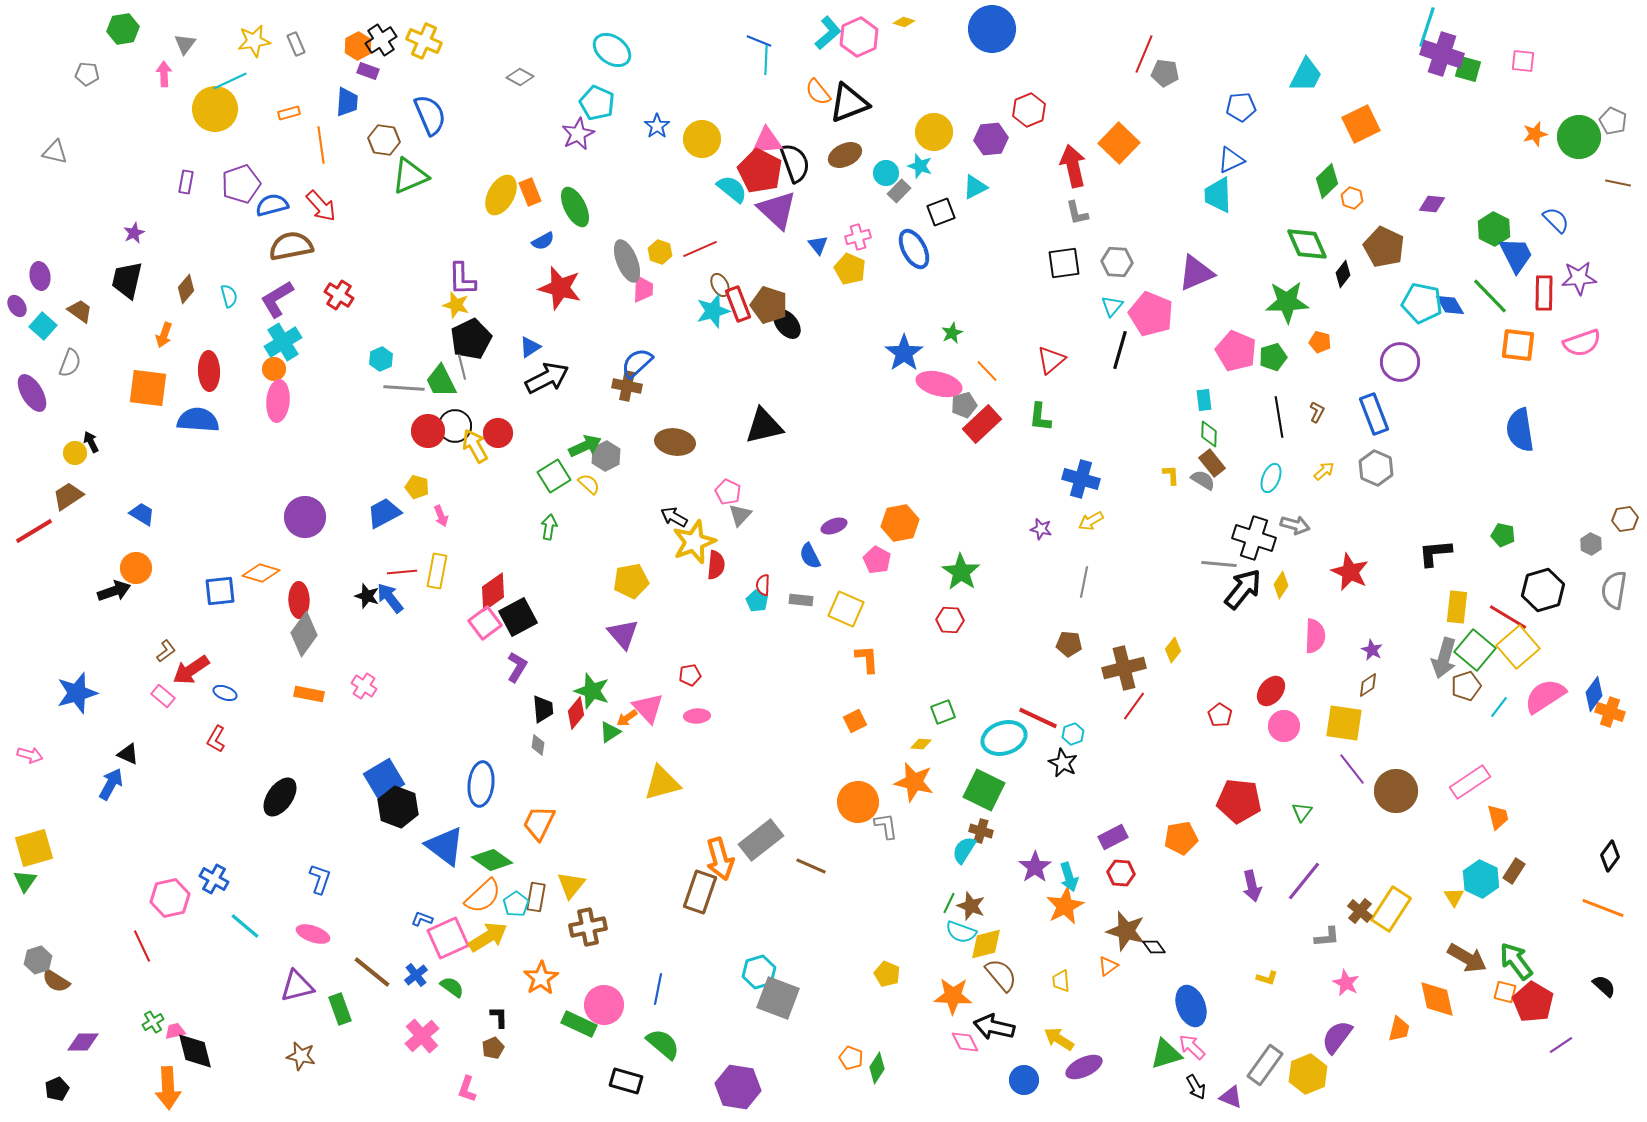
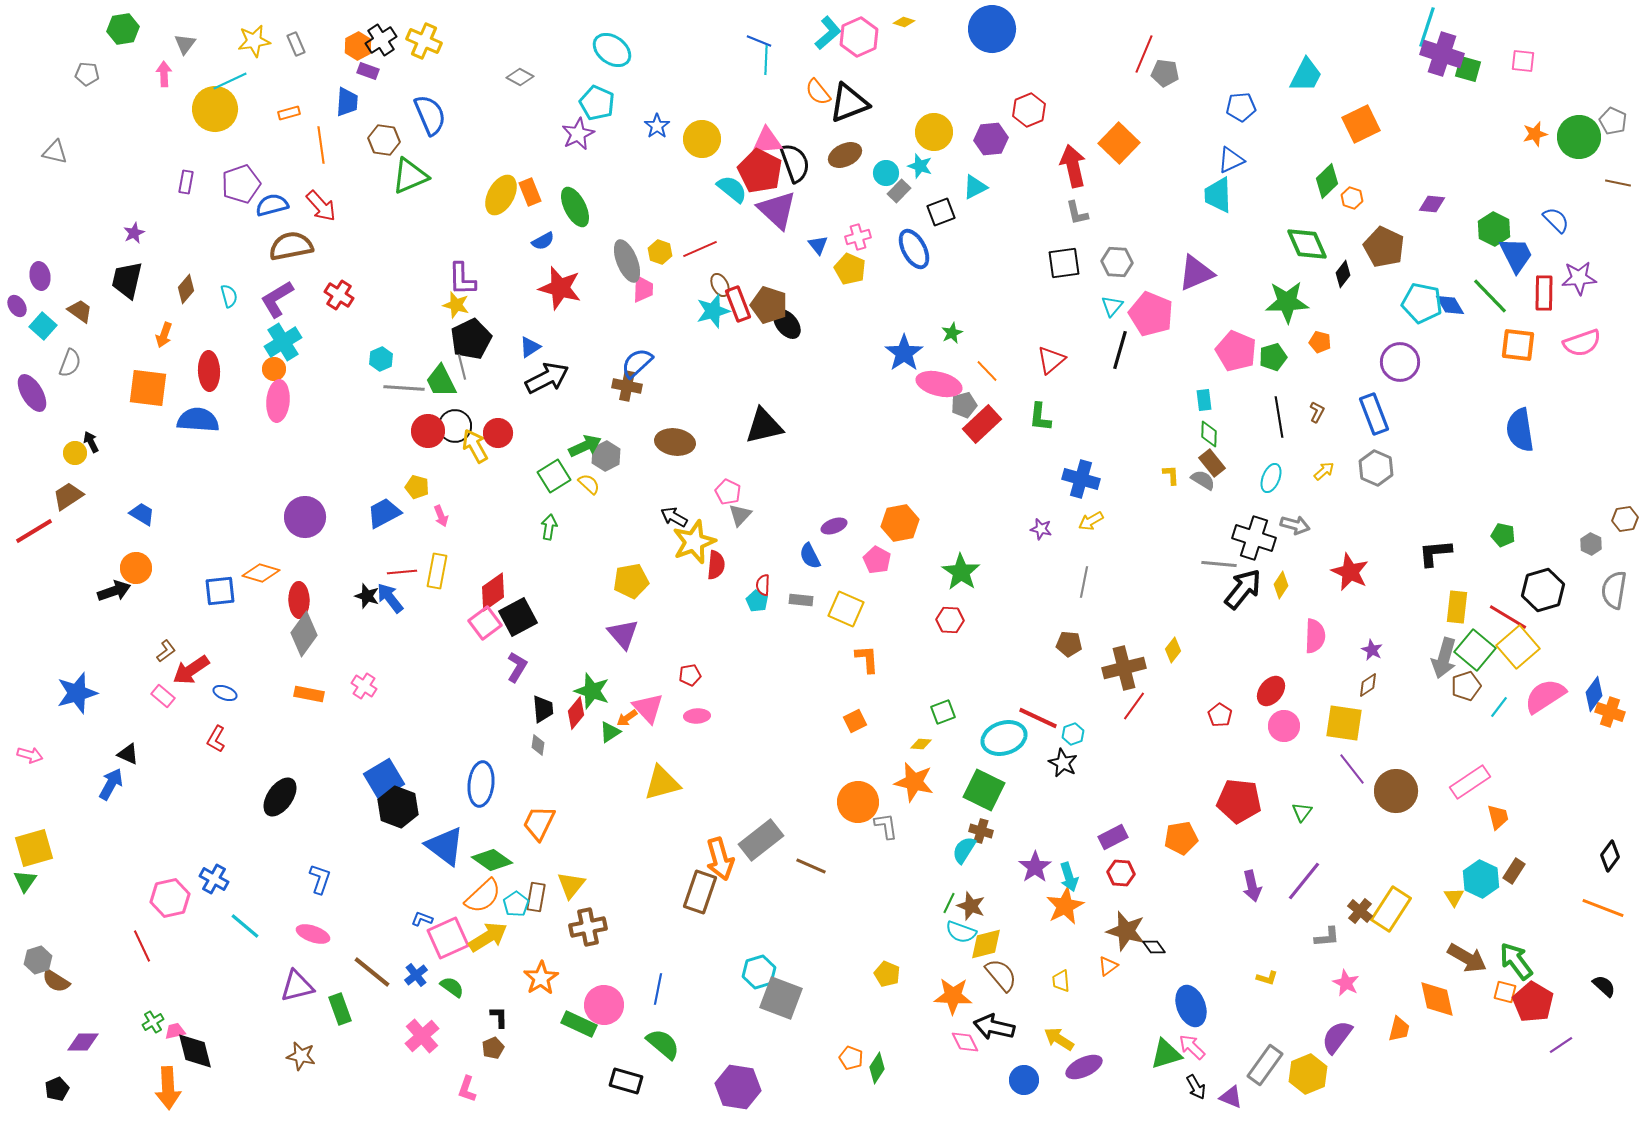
gray square at (778, 998): moved 3 px right
